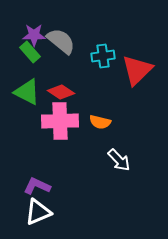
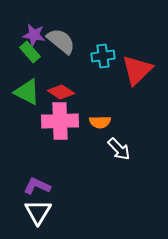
purple star: rotated 10 degrees clockwise
orange semicircle: rotated 15 degrees counterclockwise
white arrow: moved 11 px up
white triangle: rotated 36 degrees counterclockwise
